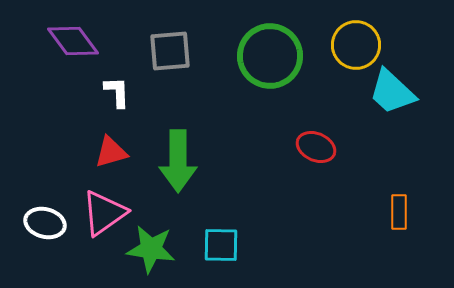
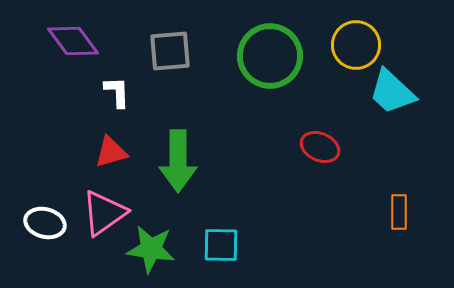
red ellipse: moved 4 px right
